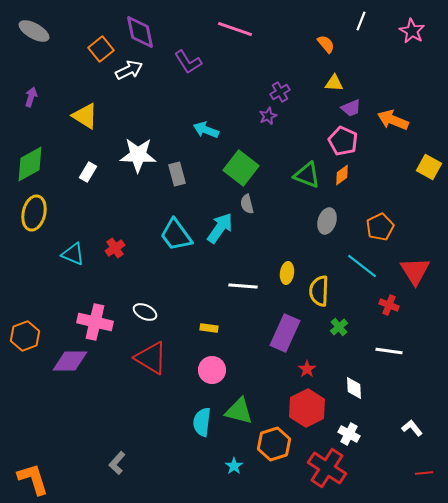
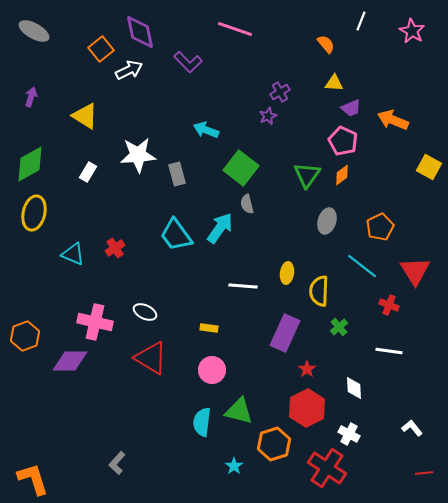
purple L-shape at (188, 62): rotated 12 degrees counterclockwise
white star at (138, 155): rotated 6 degrees counterclockwise
green triangle at (307, 175): rotated 44 degrees clockwise
